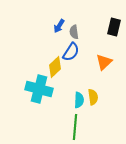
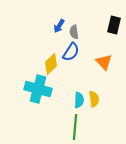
black rectangle: moved 2 px up
orange triangle: rotated 30 degrees counterclockwise
yellow diamond: moved 4 px left, 3 px up
cyan cross: moved 1 px left
yellow semicircle: moved 1 px right, 2 px down
